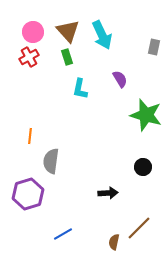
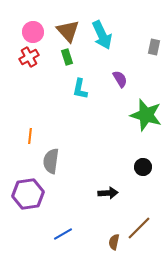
purple hexagon: rotated 8 degrees clockwise
